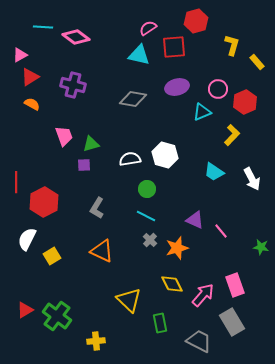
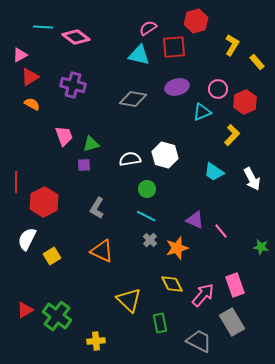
yellow L-shape at (232, 45): rotated 15 degrees clockwise
